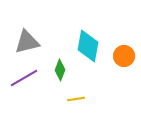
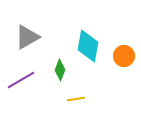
gray triangle: moved 5 px up; rotated 16 degrees counterclockwise
purple line: moved 3 px left, 2 px down
